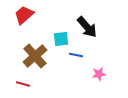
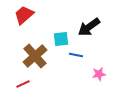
black arrow: moved 2 px right; rotated 95 degrees clockwise
red line: rotated 40 degrees counterclockwise
